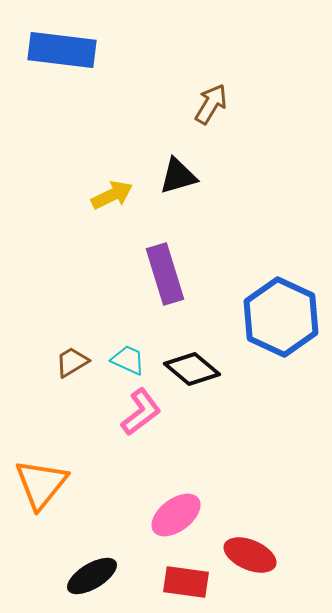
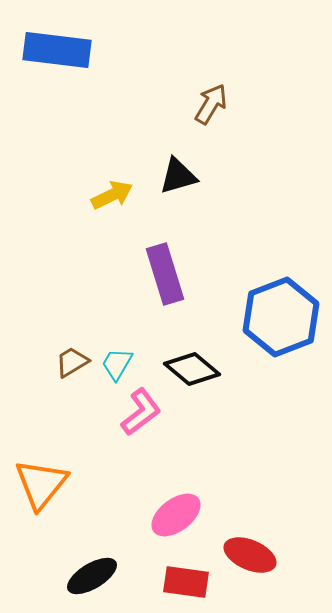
blue rectangle: moved 5 px left
blue hexagon: rotated 14 degrees clockwise
cyan trapezoid: moved 11 px left, 4 px down; rotated 84 degrees counterclockwise
